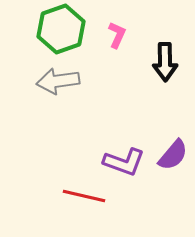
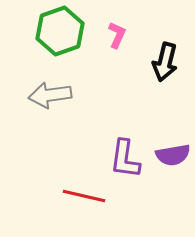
green hexagon: moved 1 px left, 2 px down
black arrow: rotated 15 degrees clockwise
gray arrow: moved 8 px left, 14 px down
purple semicircle: rotated 40 degrees clockwise
purple L-shape: moved 1 px right, 3 px up; rotated 78 degrees clockwise
